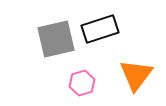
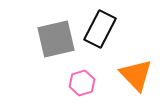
black rectangle: rotated 45 degrees counterclockwise
orange triangle: rotated 21 degrees counterclockwise
